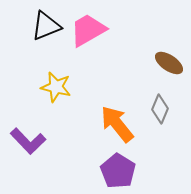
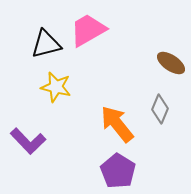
black triangle: moved 18 px down; rotated 8 degrees clockwise
brown ellipse: moved 2 px right
